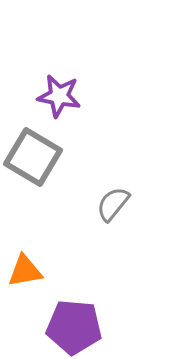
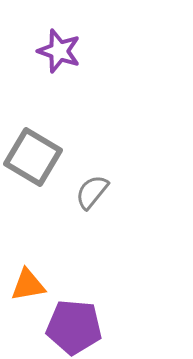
purple star: moved 45 px up; rotated 9 degrees clockwise
gray semicircle: moved 21 px left, 12 px up
orange triangle: moved 3 px right, 14 px down
